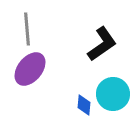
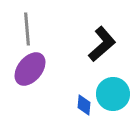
black L-shape: rotated 6 degrees counterclockwise
